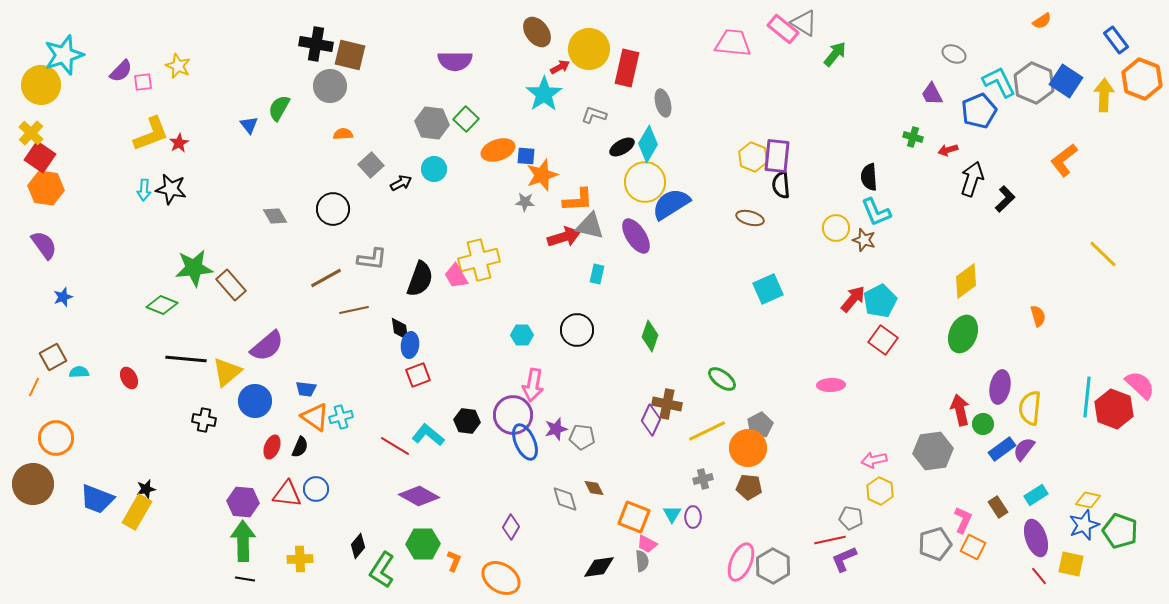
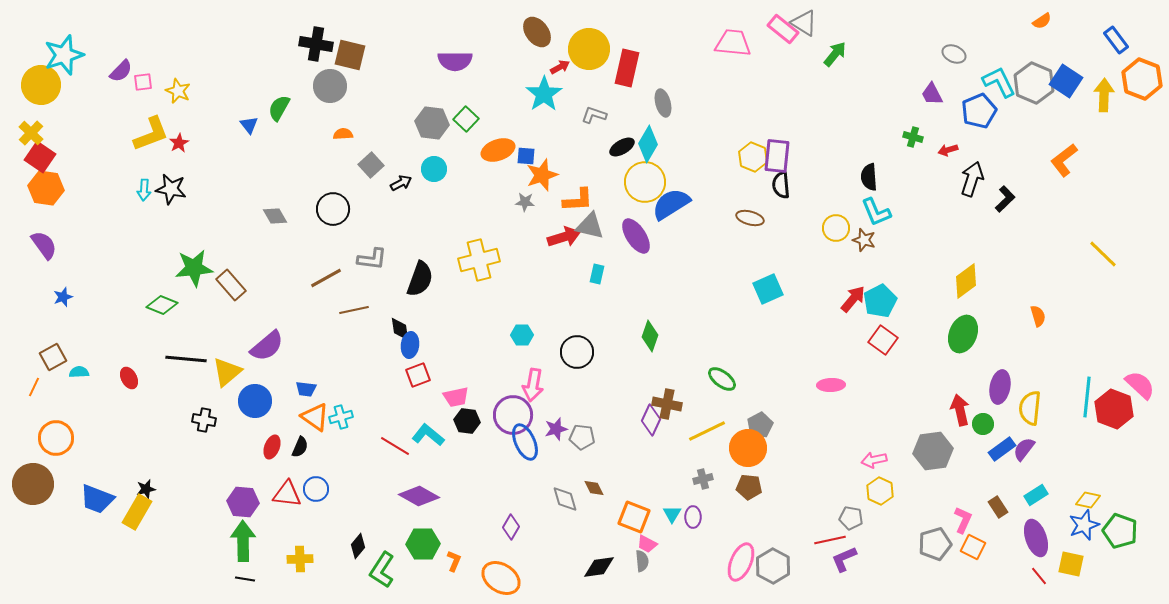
yellow star at (178, 66): moved 25 px down
pink trapezoid at (456, 276): moved 121 px down; rotated 72 degrees counterclockwise
black circle at (577, 330): moved 22 px down
